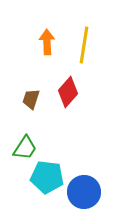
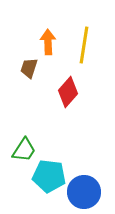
orange arrow: moved 1 px right
brown trapezoid: moved 2 px left, 31 px up
green trapezoid: moved 1 px left, 2 px down
cyan pentagon: moved 2 px right, 1 px up
